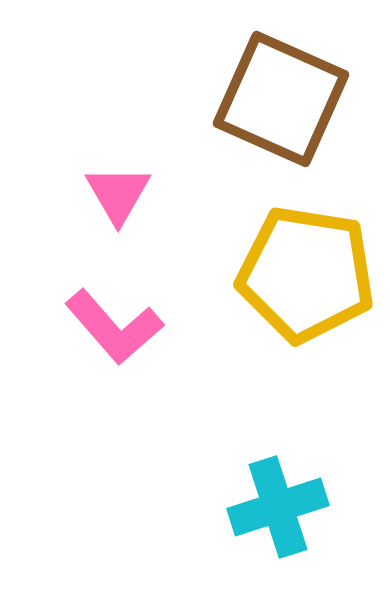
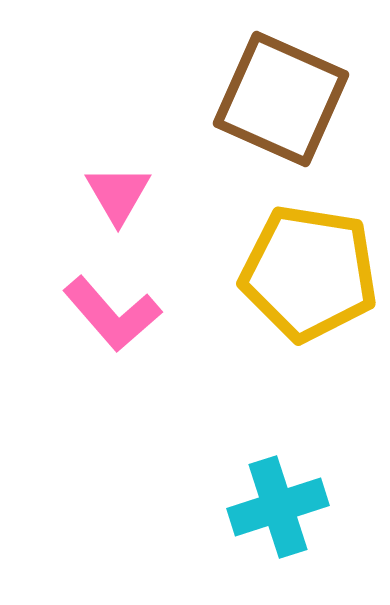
yellow pentagon: moved 3 px right, 1 px up
pink L-shape: moved 2 px left, 13 px up
